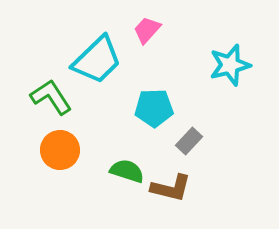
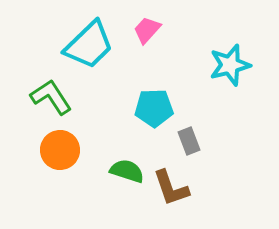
cyan trapezoid: moved 8 px left, 15 px up
gray rectangle: rotated 64 degrees counterclockwise
brown L-shape: rotated 57 degrees clockwise
